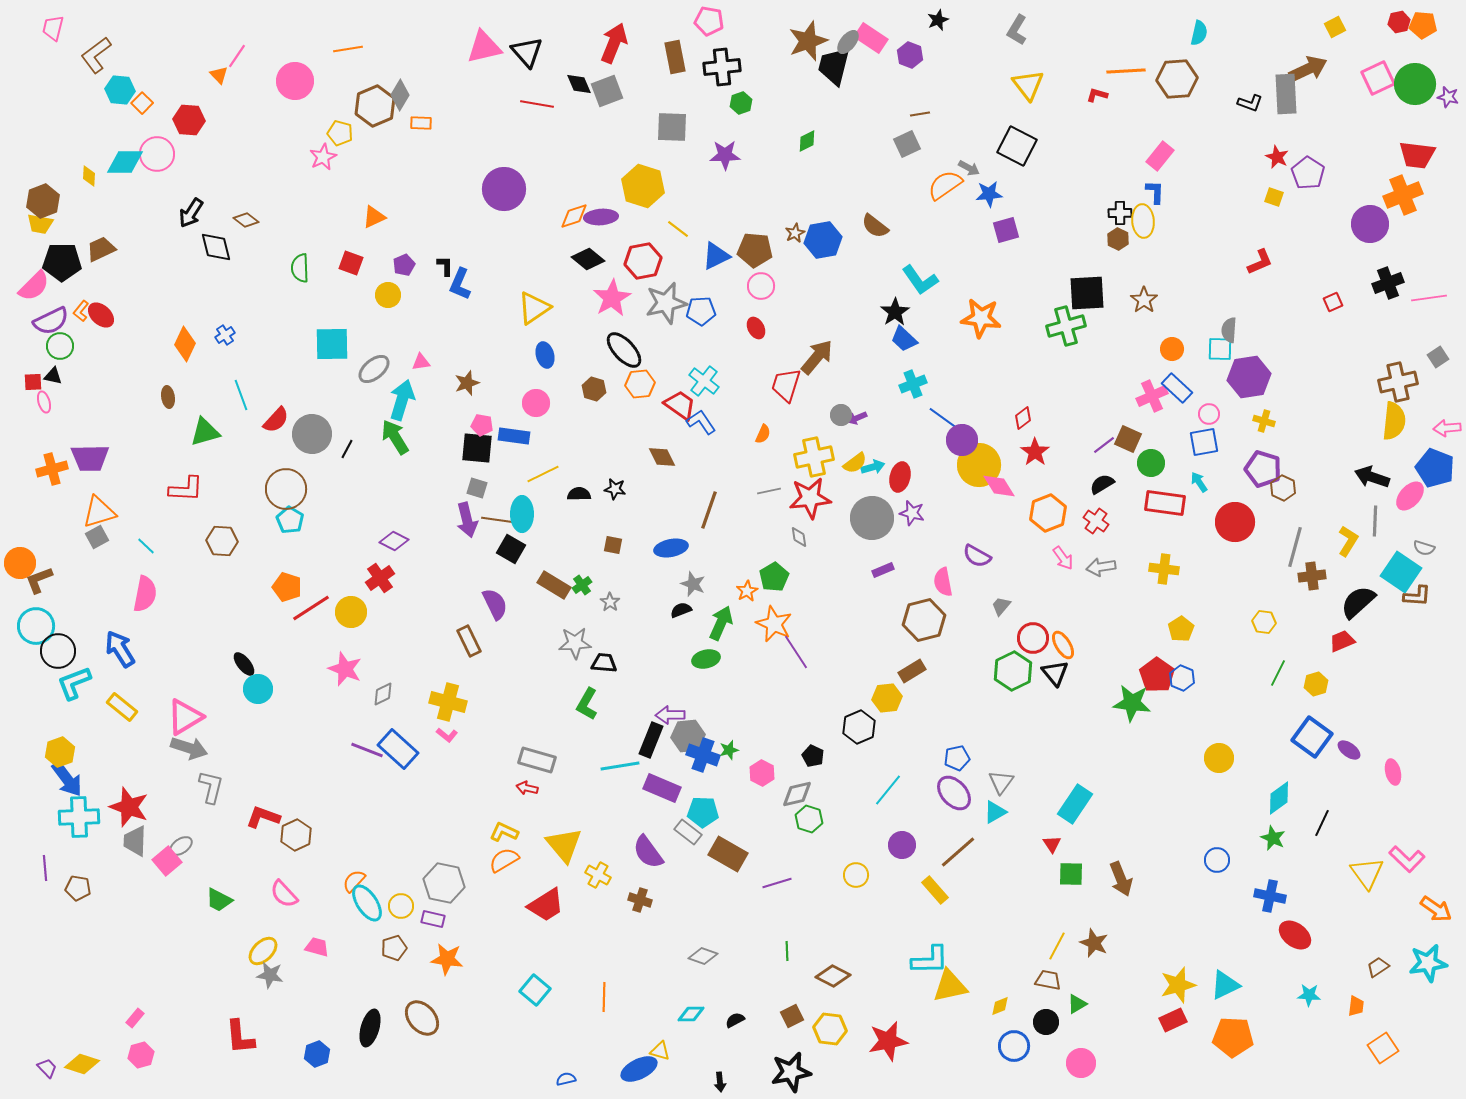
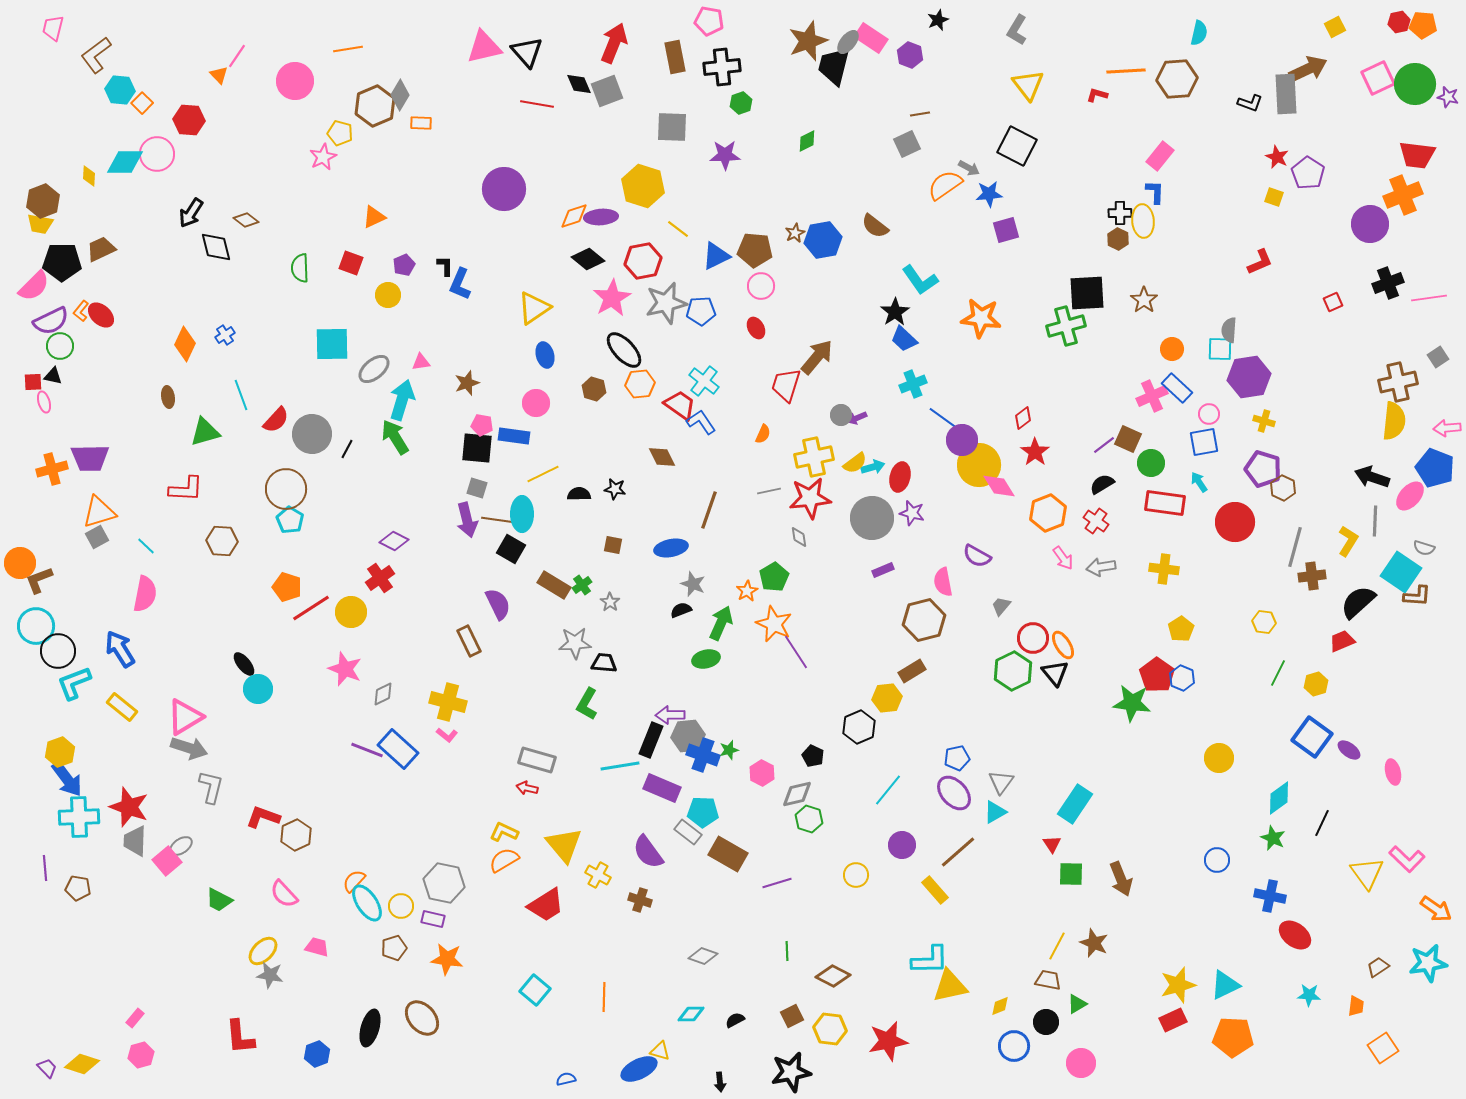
purple semicircle at (495, 604): moved 3 px right
